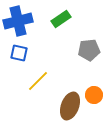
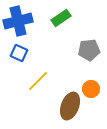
green rectangle: moved 1 px up
blue square: rotated 12 degrees clockwise
orange circle: moved 3 px left, 6 px up
